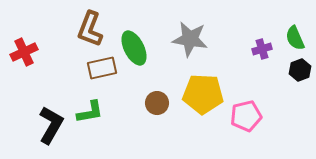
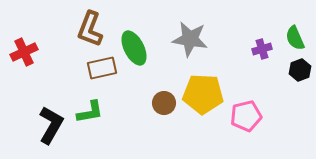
brown circle: moved 7 px right
